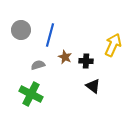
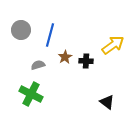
yellow arrow: rotated 30 degrees clockwise
brown star: rotated 16 degrees clockwise
black triangle: moved 14 px right, 16 px down
